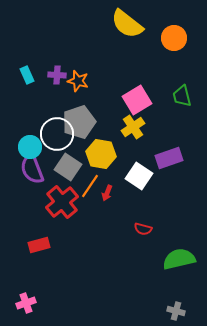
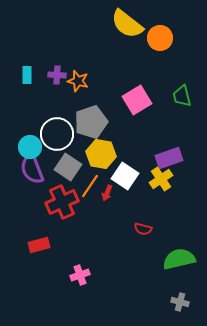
orange circle: moved 14 px left
cyan rectangle: rotated 24 degrees clockwise
gray pentagon: moved 12 px right
yellow cross: moved 28 px right, 52 px down
white square: moved 14 px left
red cross: rotated 16 degrees clockwise
pink cross: moved 54 px right, 28 px up
gray cross: moved 4 px right, 9 px up
